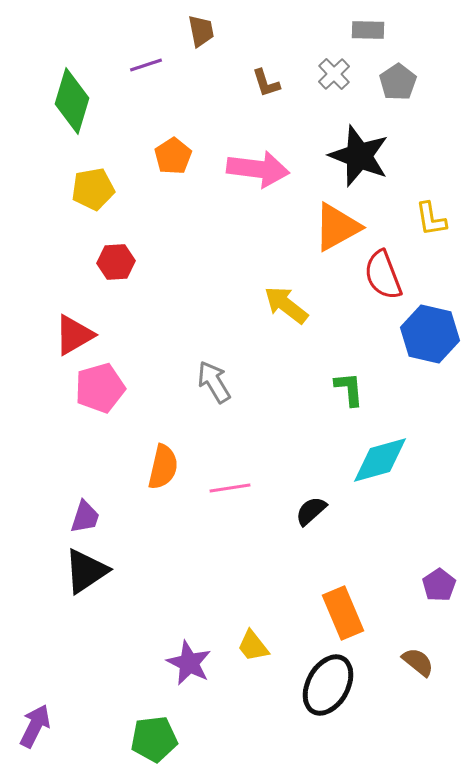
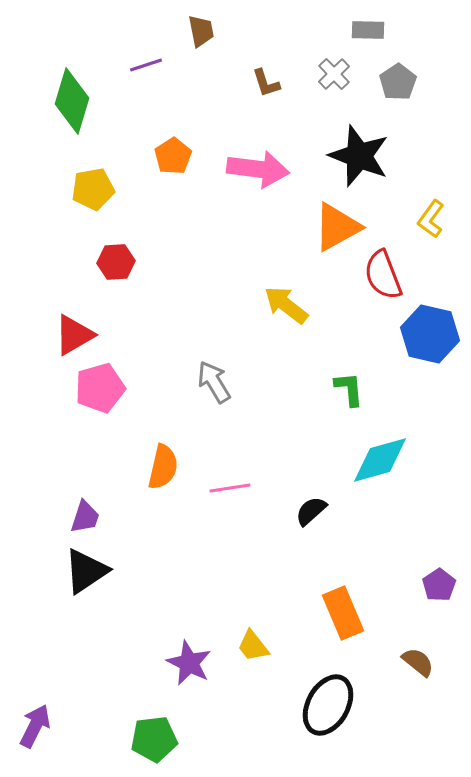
yellow L-shape: rotated 45 degrees clockwise
black ellipse: moved 20 px down
